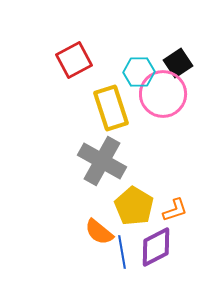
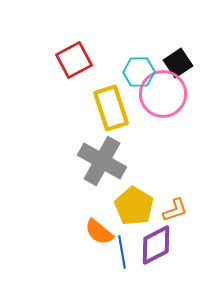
purple diamond: moved 2 px up
